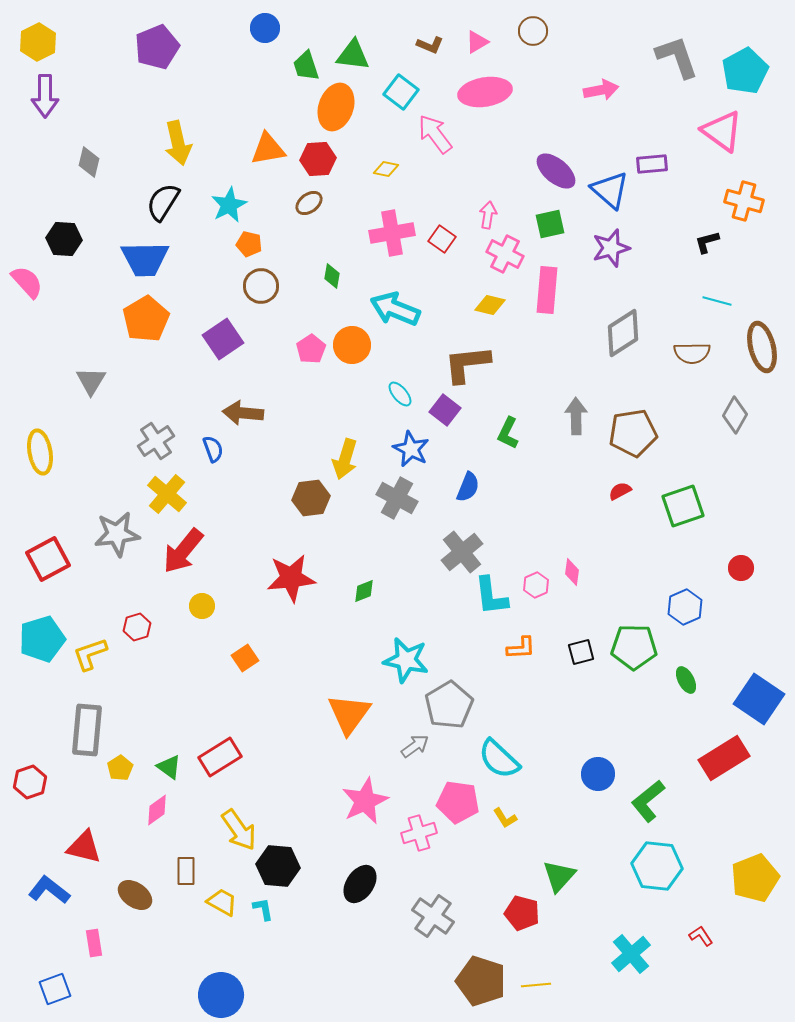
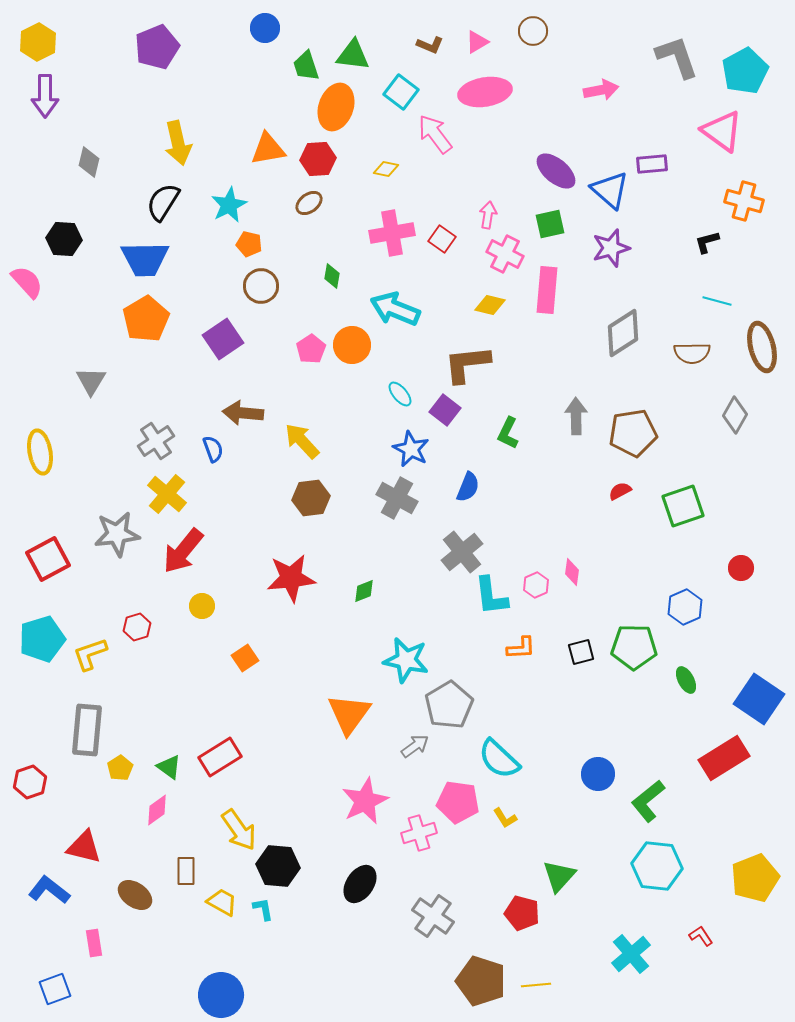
yellow arrow at (345, 459): moved 43 px left, 18 px up; rotated 120 degrees clockwise
